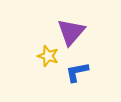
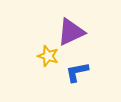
purple triangle: rotated 24 degrees clockwise
